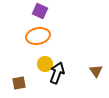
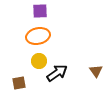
purple square: rotated 28 degrees counterclockwise
yellow circle: moved 6 px left, 3 px up
black arrow: rotated 35 degrees clockwise
